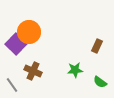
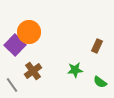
purple square: moved 1 px left, 1 px down
brown cross: rotated 30 degrees clockwise
